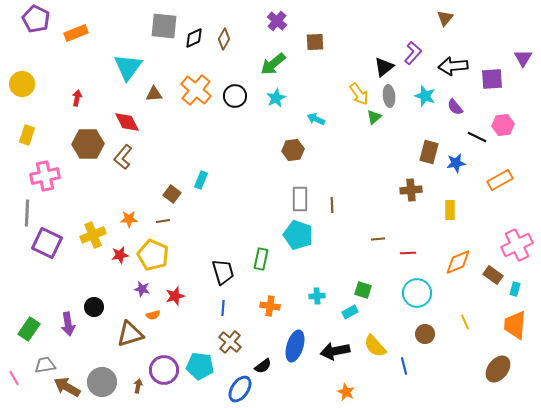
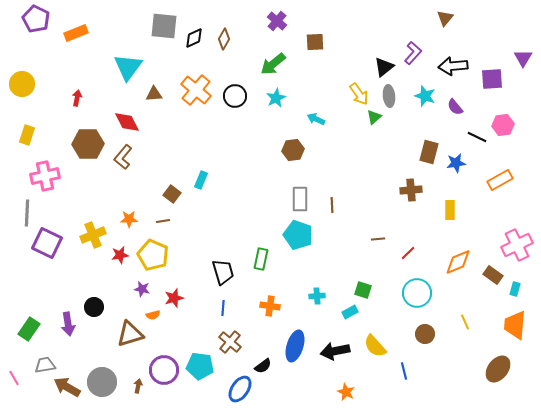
red line at (408, 253): rotated 42 degrees counterclockwise
red star at (175, 296): moved 1 px left, 2 px down
blue line at (404, 366): moved 5 px down
